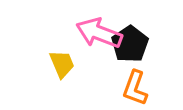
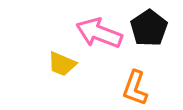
black pentagon: moved 19 px right, 16 px up
yellow trapezoid: rotated 136 degrees clockwise
